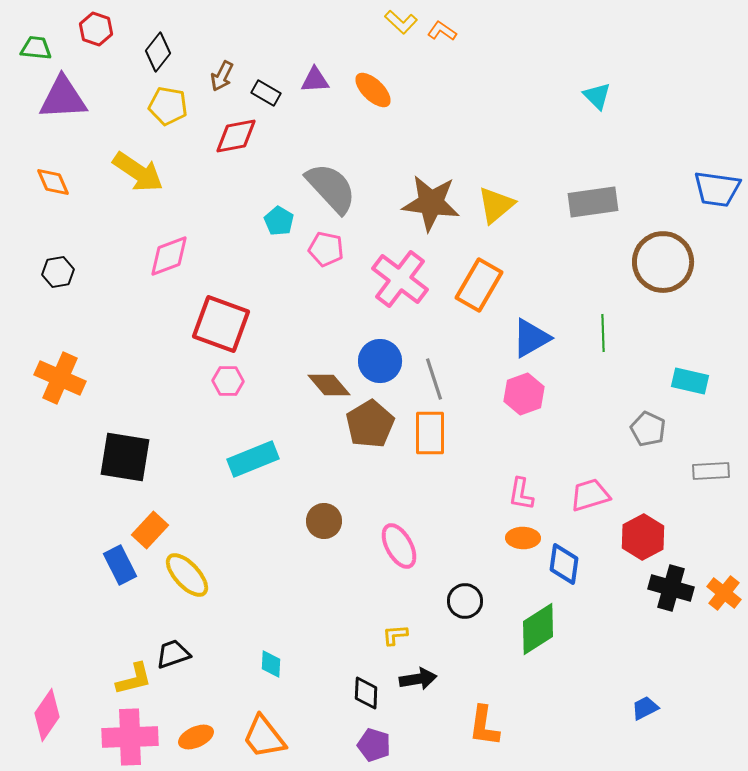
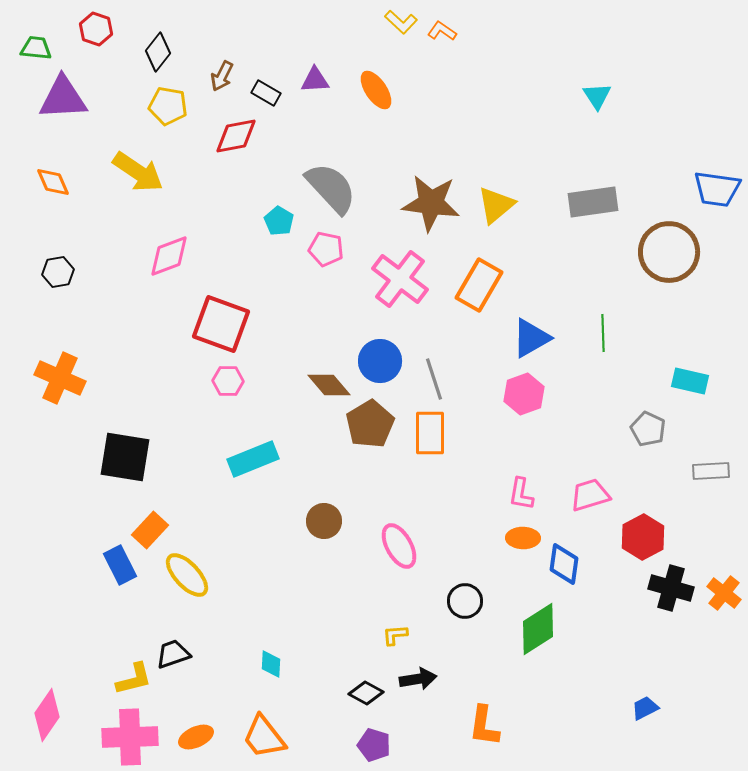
orange ellipse at (373, 90): moved 3 px right; rotated 12 degrees clockwise
cyan triangle at (597, 96): rotated 12 degrees clockwise
brown circle at (663, 262): moved 6 px right, 10 px up
black diamond at (366, 693): rotated 64 degrees counterclockwise
